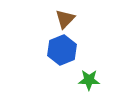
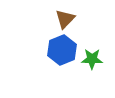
green star: moved 3 px right, 21 px up
